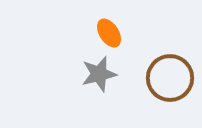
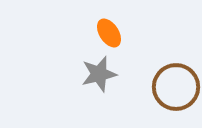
brown circle: moved 6 px right, 9 px down
